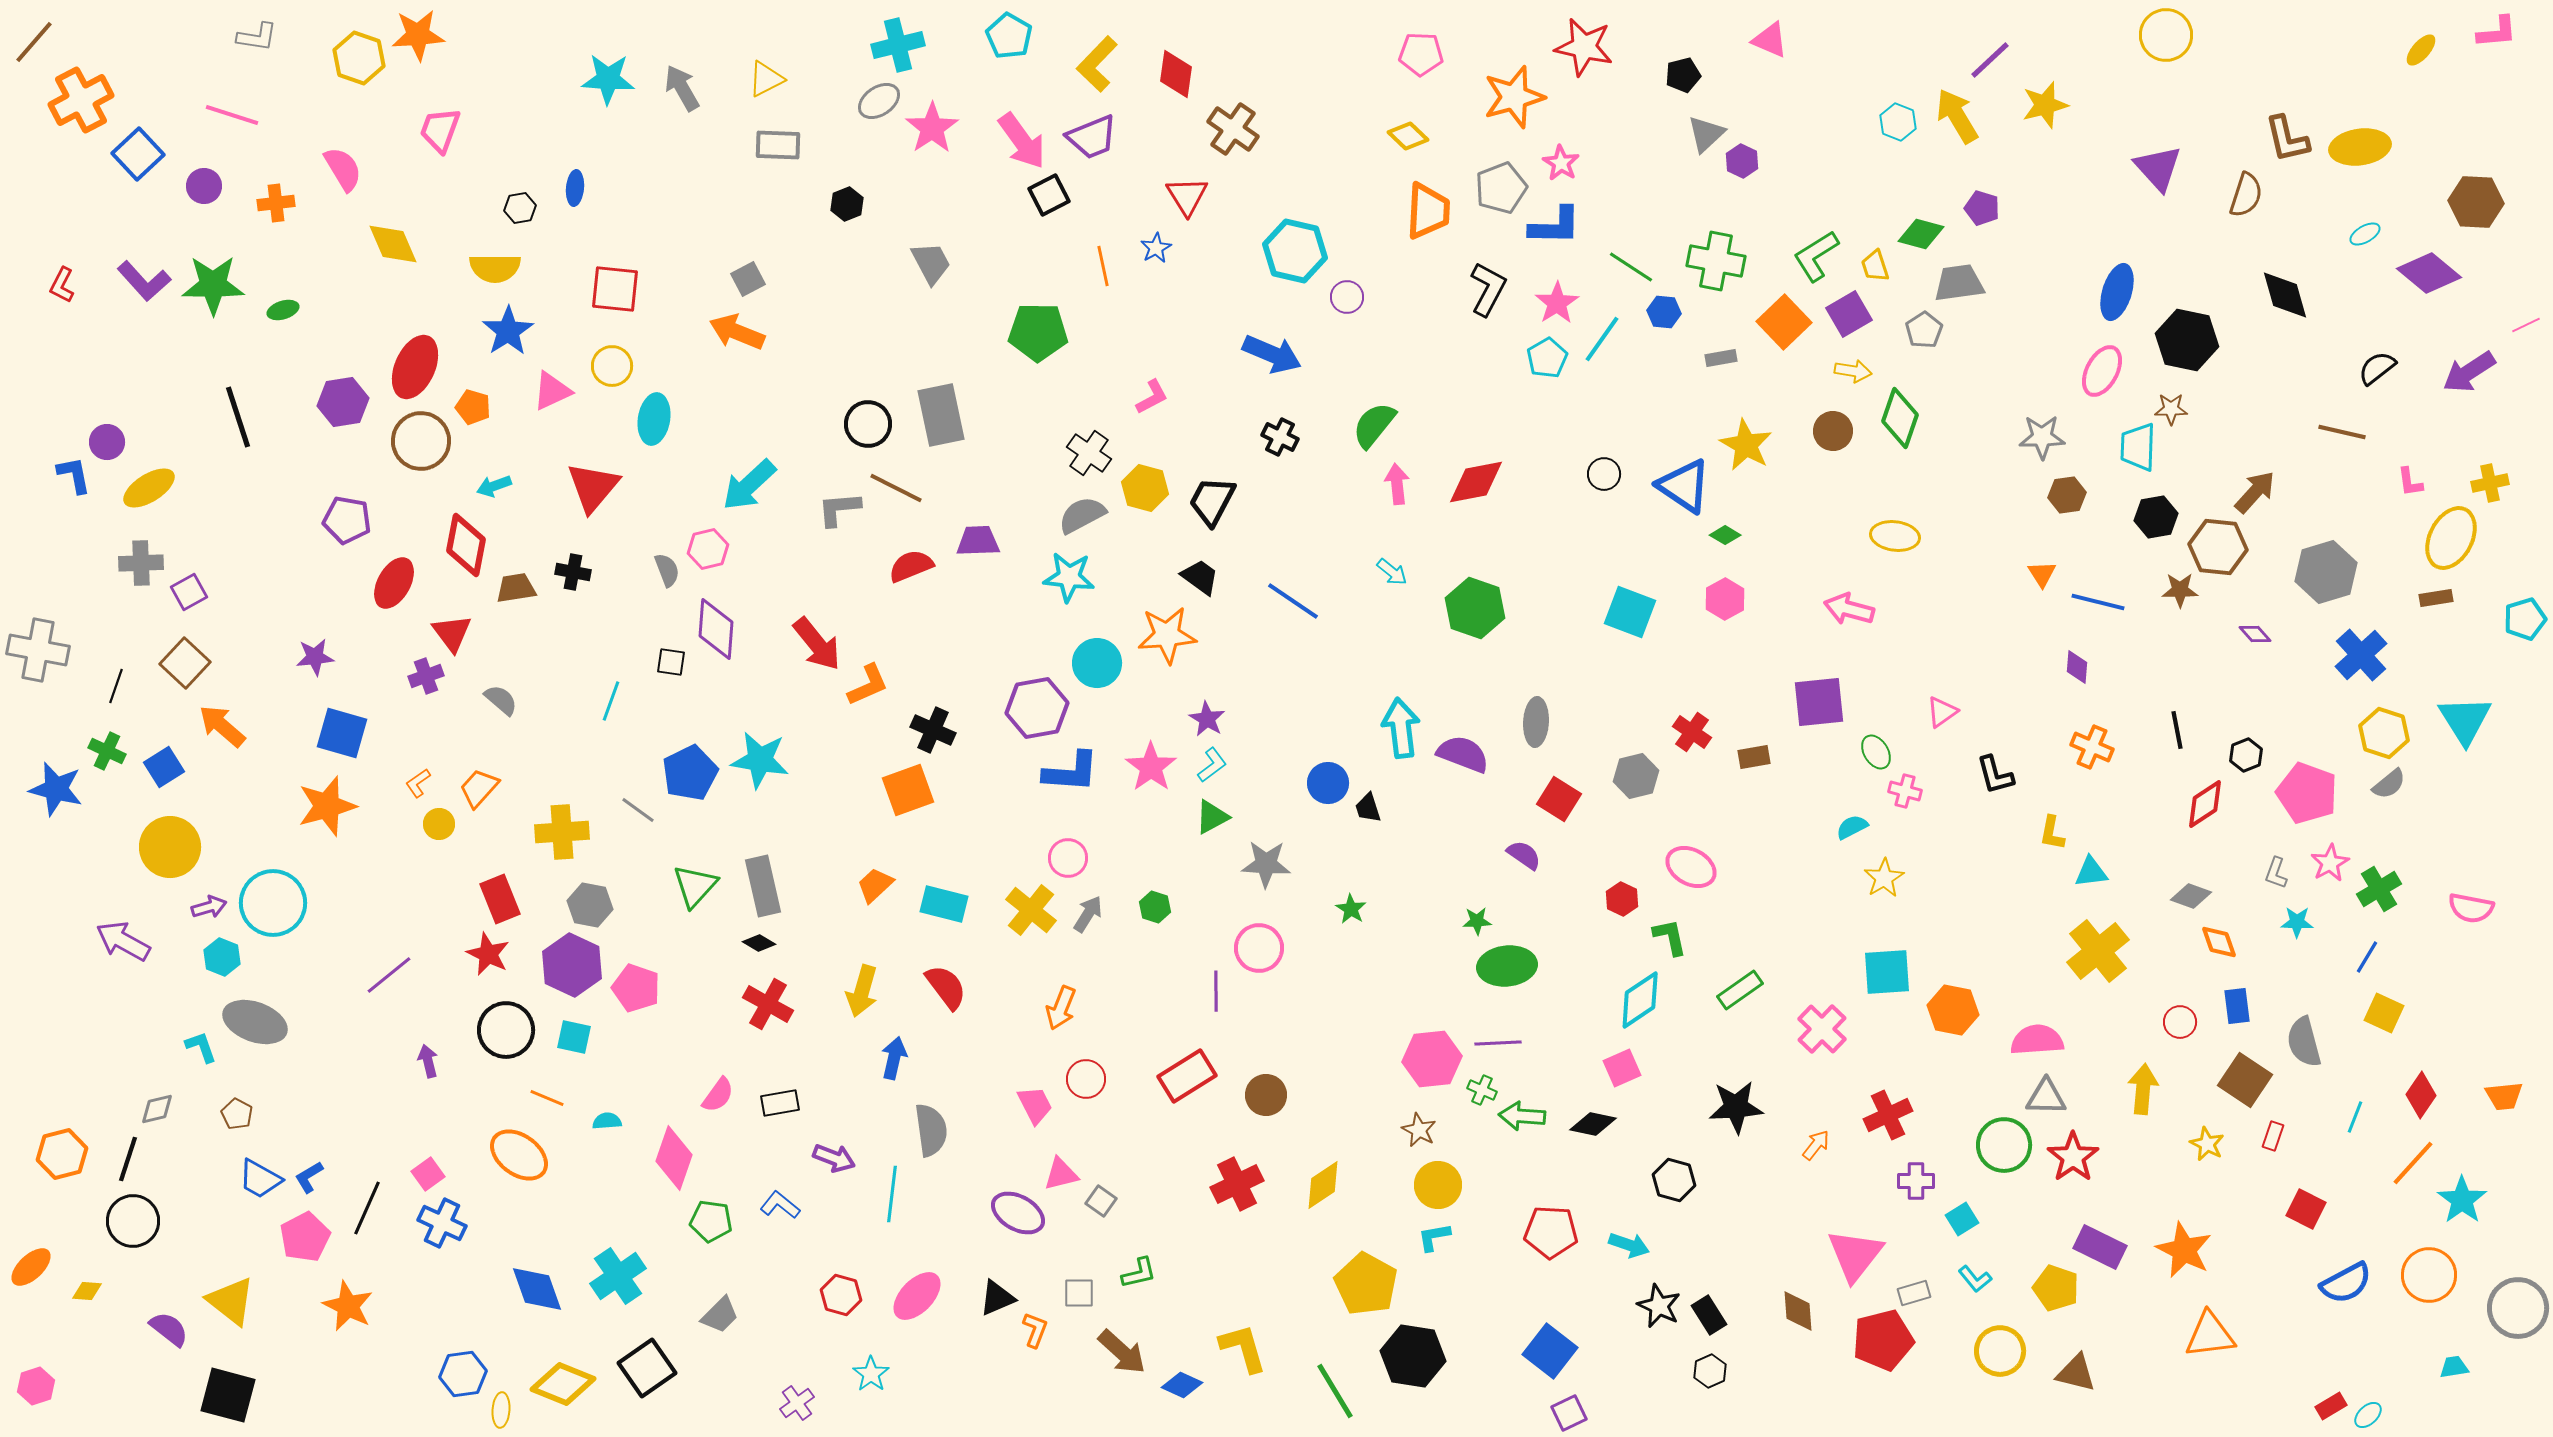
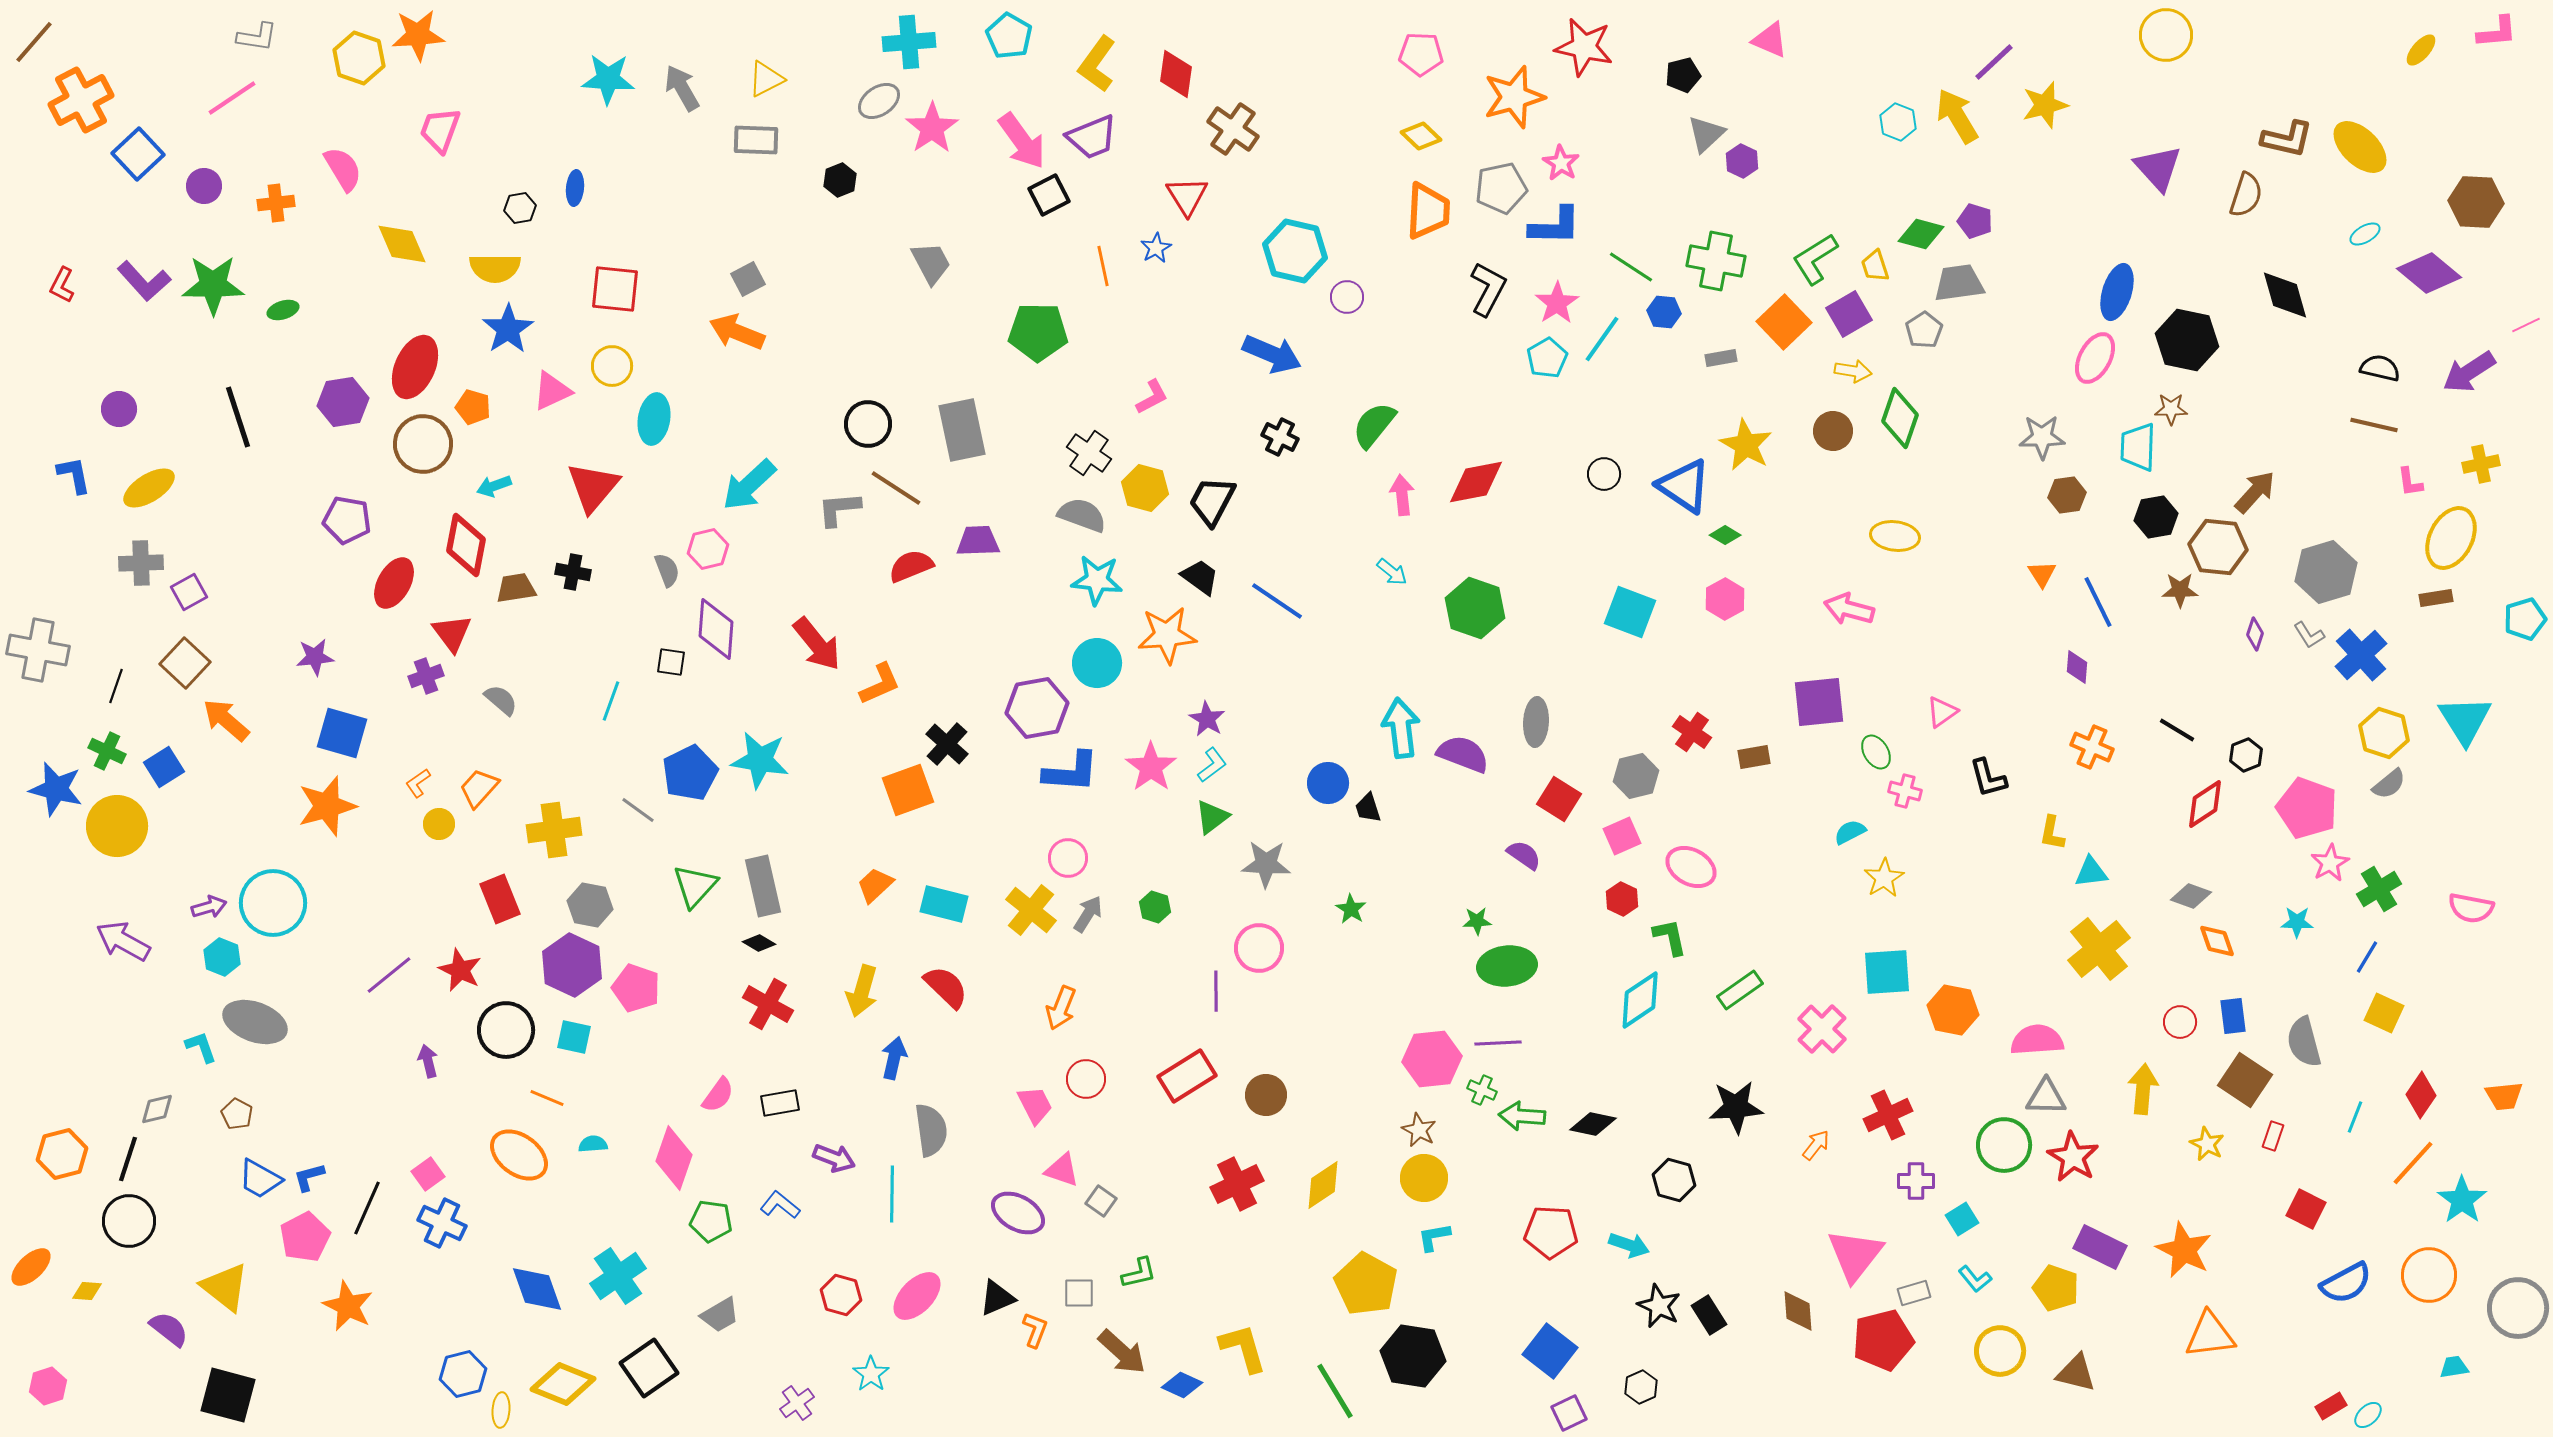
cyan cross at (898, 45): moved 11 px right, 3 px up; rotated 9 degrees clockwise
purple line at (1990, 60): moved 4 px right, 2 px down
yellow L-shape at (1097, 64): rotated 8 degrees counterclockwise
pink line at (232, 115): moved 17 px up; rotated 52 degrees counterclockwise
yellow diamond at (1408, 136): moved 13 px right
brown L-shape at (2287, 139): rotated 64 degrees counterclockwise
gray rectangle at (778, 145): moved 22 px left, 5 px up
yellow ellipse at (2360, 147): rotated 52 degrees clockwise
gray pentagon at (1501, 188): rotated 9 degrees clockwise
black hexagon at (847, 204): moved 7 px left, 24 px up
purple pentagon at (1982, 208): moved 7 px left, 13 px down
yellow diamond at (393, 244): moved 9 px right
green L-shape at (1816, 256): moved 1 px left, 3 px down
blue star at (508, 331): moved 2 px up
black semicircle at (2377, 368): moved 3 px right; rotated 51 degrees clockwise
pink ellipse at (2102, 371): moved 7 px left, 13 px up
gray rectangle at (941, 415): moved 21 px right, 15 px down
brown line at (2342, 432): moved 32 px right, 7 px up
brown circle at (421, 441): moved 2 px right, 3 px down
purple circle at (107, 442): moved 12 px right, 33 px up
yellow cross at (2490, 483): moved 9 px left, 19 px up
pink arrow at (1397, 484): moved 5 px right, 11 px down
brown line at (896, 488): rotated 6 degrees clockwise
gray semicircle at (1082, 515): rotated 48 degrees clockwise
cyan star at (1069, 577): moved 28 px right, 3 px down
blue line at (1293, 601): moved 16 px left
blue line at (2098, 602): rotated 50 degrees clockwise
purple diamond at (2255, 634): rotated 60 degrees clockwise
orange L-shape at (868, 685): moved 12 px right, 1 px up
orange arrow at (222, 726): moved 4 px right, 6 px up
black cross at (933, 730): moved 14 px right, 14 px down; rotated 18 degrees clockwise
black line at (2177, 730): rotated 48 degrees counterclockwise
black L-shape at (1995, 775): moved 7 px left, 3 px down
pink pentagon at (2307, 793): moved 15 px down
green triangle at (1212, 817): rotated 9 degrees counterclockwise
cyan semicircle at (1852, 827): moved 2 px left, 5 px down
yellow cross at (562, 832): moved 8 px left, 2 px up; rotated 4 degrees counterclockwise
yellow circle at (170, 847): moved 53 px left, 21 px up
gray L-shape at (2276, 873): moved 33 px right, 238 px up; rotated 52 degrees counterclockwise
orange diamond at (2219, 942): moved 2 px left, 1 px up
yellow cross at (2098, 951): moved 1 px right, 2 px up
red star at (488, 954): moved 28 px left, 16 px down
red semicircle at (946, 987): rotated 9 degrees counterclockwise
blue rectangle at (2237, 1006): moved 4 px left, 10 px down
pink square at (1622, 1068): moved 232 px up
cyan semicircle at (607, 1121): moved 14 px left, 23 px down
red star at (2073, 1157): rotated 6 degrees counterclockwise
pink triangle at (1061, 1174): moved 1 px right, 4 px up; rotated 33 degrees clockwise
blue L-shape at (309, 1177): rotated 16 degrees clockwise
yellow circle at (1438, 1185): moved 14 px left, 7 px up
cyan line at (892, 1194): rotated 6 degrees counterclockwise
black circle at (133, 1221): moved 4 px left
yellow triangle at (231, 1301): moved 6 px left, 14 px up
gray trapezoid at (720, 1315): rotated 15 degrees clockwise
black square at (647, 1368): moved 2 px right
black hexagon at (1710, 1371): moved 69 px left, 16 px down
blue hexagon at (463, 1374): rotated 6 degrees counterclockwise
pink hexagon at (36, 1386): moved 12 px right
